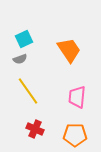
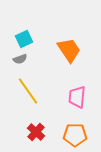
red cross: moved 1 px right, 3 px down; rotated 18 degrees clockwise
